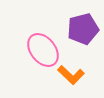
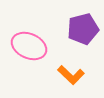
pink ellipse: moved 14 px left, 4 px up; rotated 28 degrees counterclockwise
